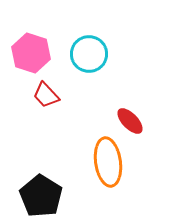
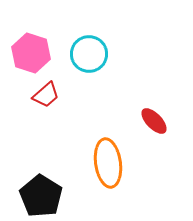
red trapezoid: rotated 88 degrees counterclockwise
red ellipse: moved 24 px right
orange ellipse: moved 1 px down
